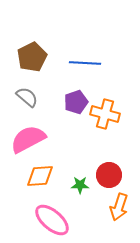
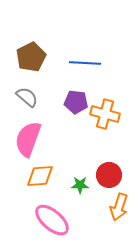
brown pentagon: moved 1 px left
purple pentagon: rotated 25 degrees clockwise
pink semicircle: rotated 42 degrees counterclockwise
